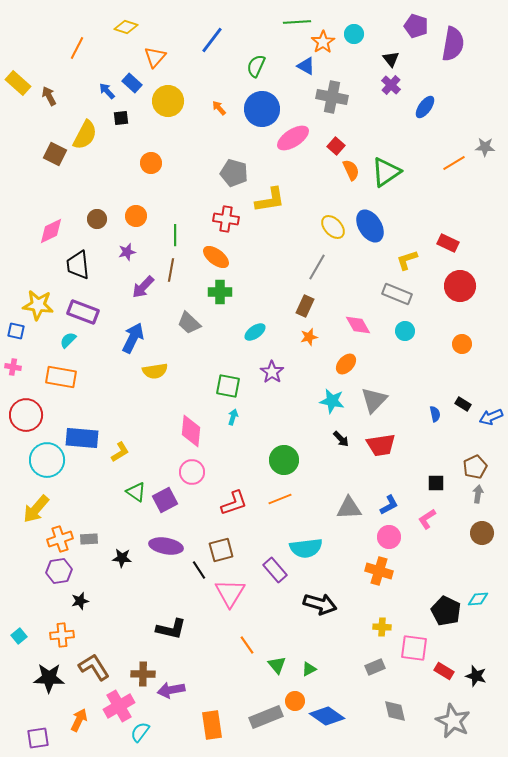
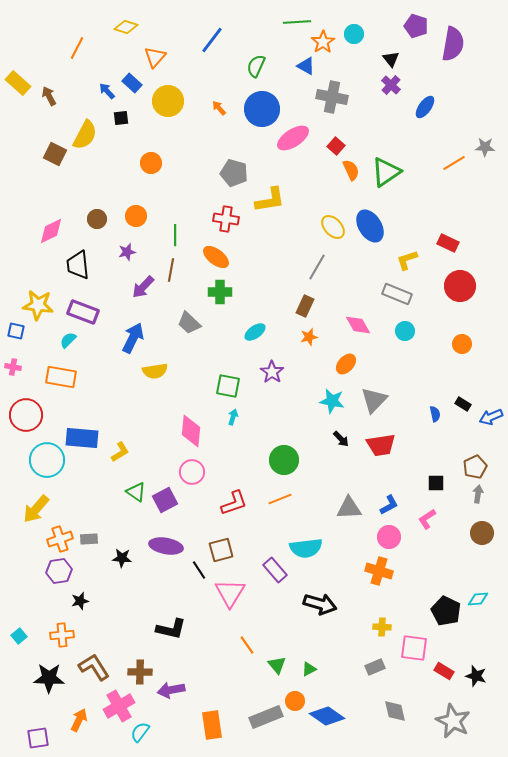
brown cross at (143, 674): moved 3 px left, 2 px up
